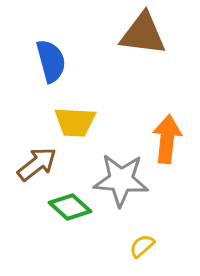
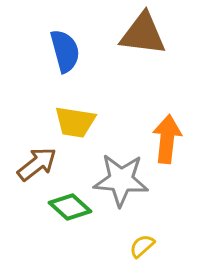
blue semicircle: moved 14 px right, 10 px up
yellow trapezoid: rotated 6 degrees clockwise
